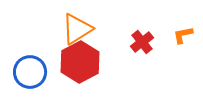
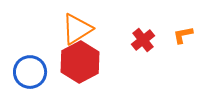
red cross: moved 1 px right, 2 px up
